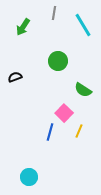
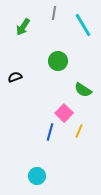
cyan circle: moved 8 px right, 1 px up
